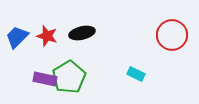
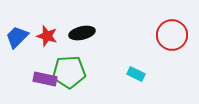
green pentagon: moved 5 px up; rotated 28 degrees clockwise
